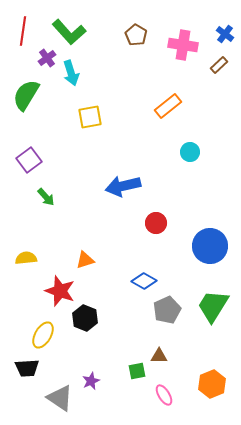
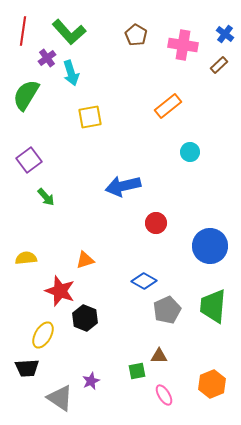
green trapezoid: rotated 27 degrees counterclockwise
